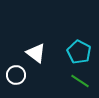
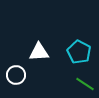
white triangle: moved 3 px right, 1 px up; rotated 40 degrees counterclockwise
green line: moved 5 px right, 3 px down
